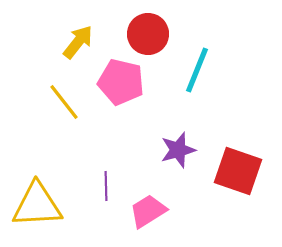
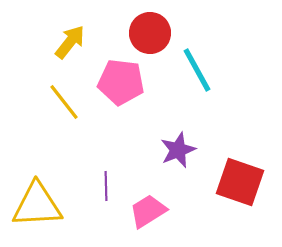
red circle: moved 2 px right, 1 px up
yellow arrow: moved 8 px left
cyan line: rotated 51 degrees counterclockwise
pink pentagon: rotated 6 degrees counterclockwise
purple star: rotated 6 degrees counterclockwise
red square: moved 2 px right, 11 px down
